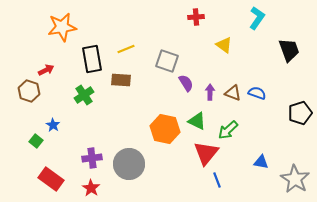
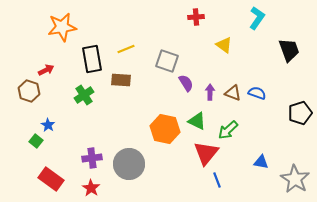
blue star: moved 5 px left
